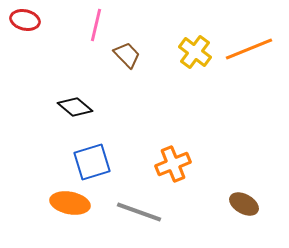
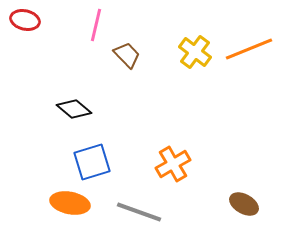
black diamond: moved 1 px left, 2 px down
orange cross: rotated 8 degrees counterclockwise
